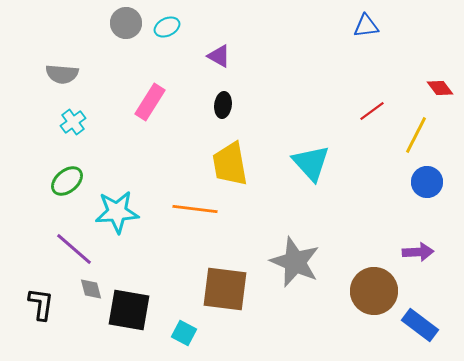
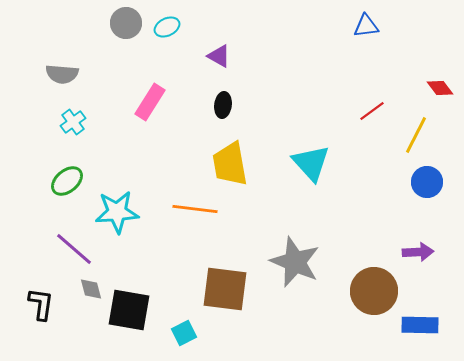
blue rectangle: rotated 36 degrees counterclockwise
cyan square: rotated 35 degrees clockwise
